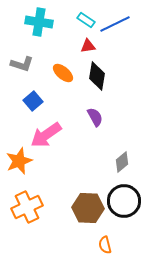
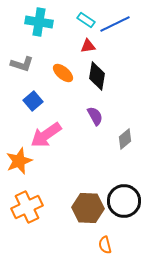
purple semicircle: moved 1 px up
gray diamond: moved 3 px right, 23 px up
